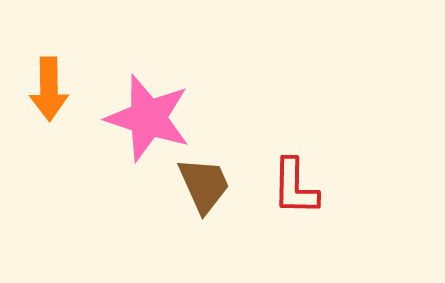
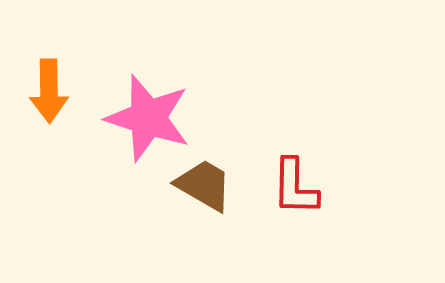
orange arrow: moved 2 px down
brown trapezoid: rotated 36 degrees counterclockwise
